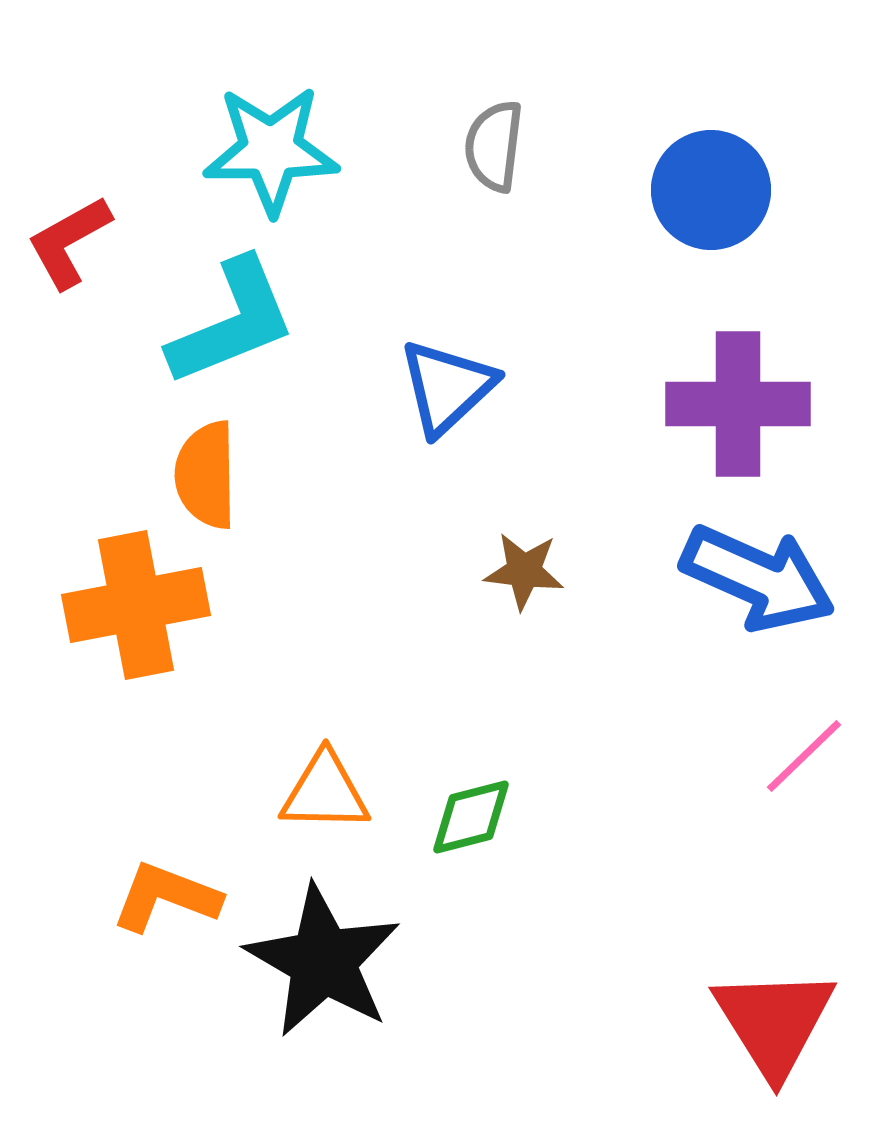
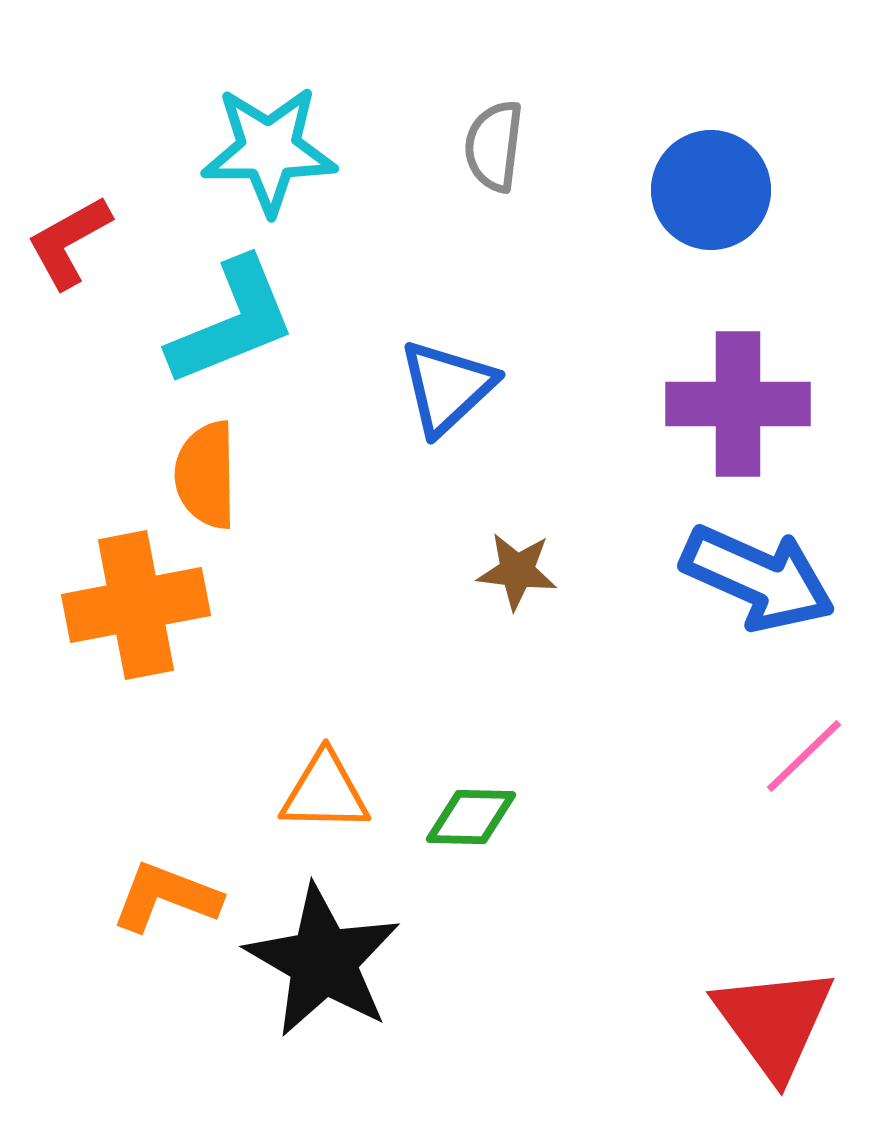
cyan star: moved 2 px left
brown star: moved 7 px left
green diamond: rotated 16 degrees clockwise
red triangle: rotated 4 degrees counterclockwise
